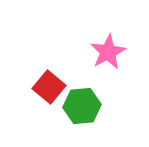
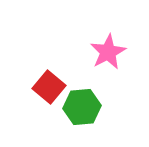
green hexagon: moved 1 px down
